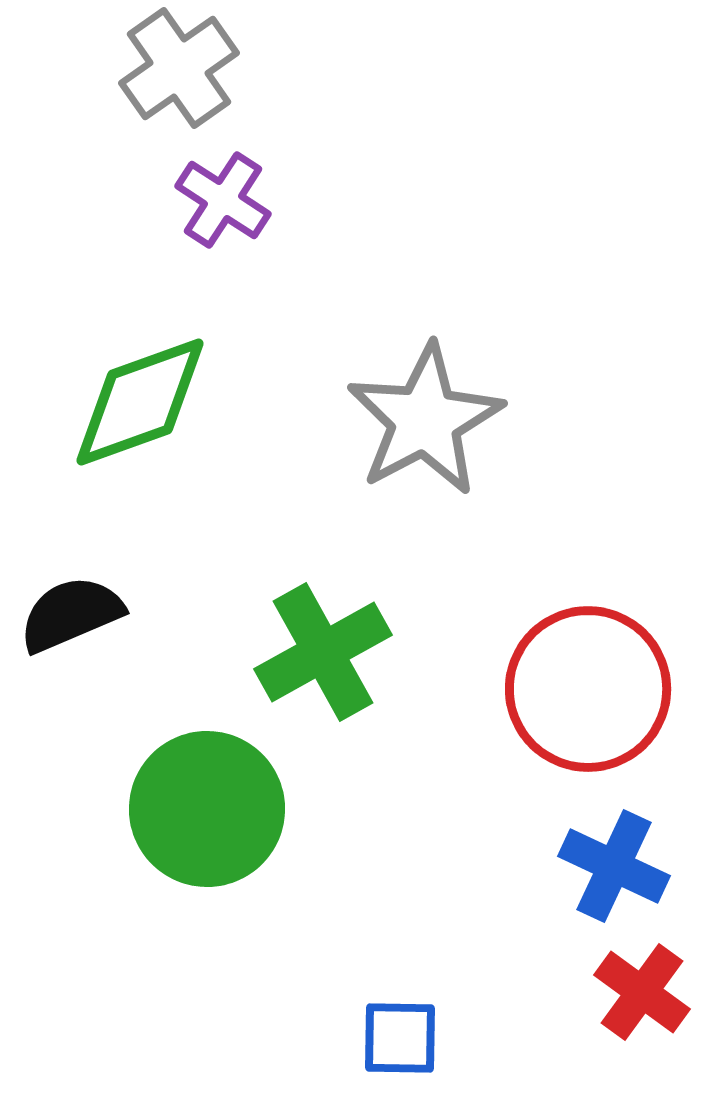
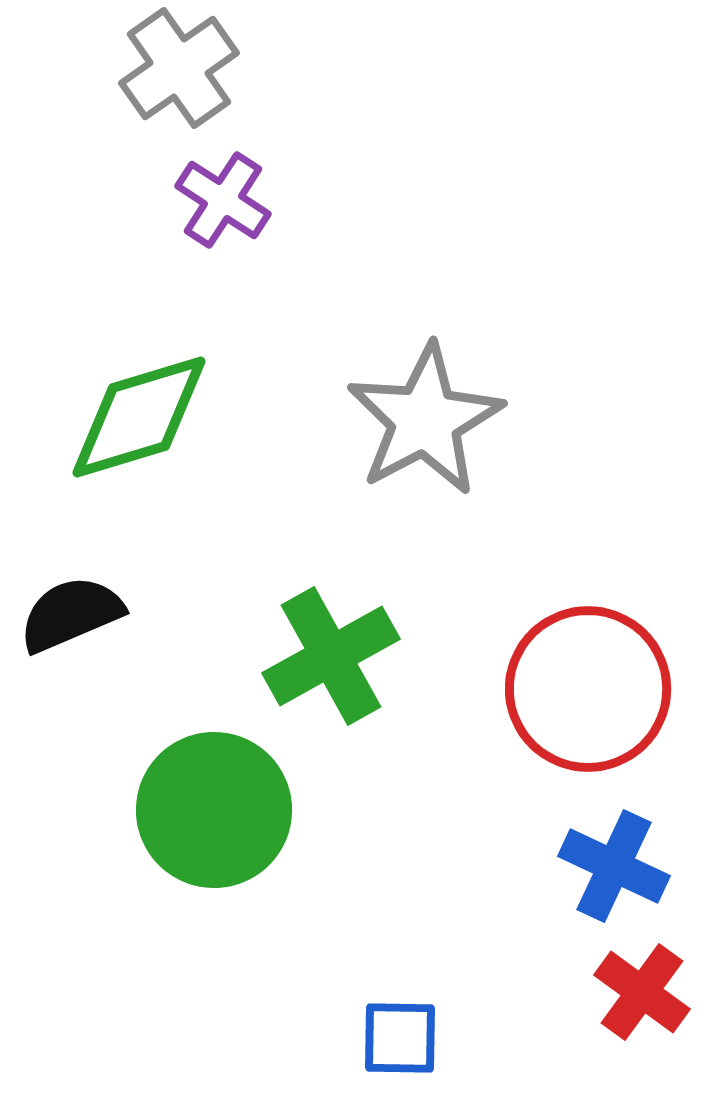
green diamond: moved 1 px left, 15 px down; rotated 3 degrees clockwise
green cross: moved 8 px right, 4 px down
green circle: moved 7 px right, 1 px down
